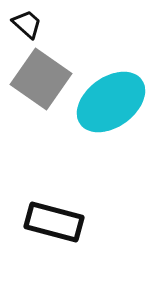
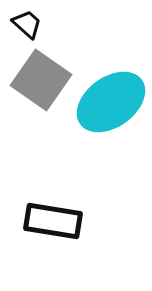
gray square: moved 1 px down
black rectangle: moved 1 px left, 1 px up; rotated 6 degrees counterclockwise
